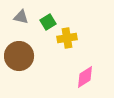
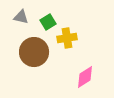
brown circle: moved 15 px right, 4 px up
